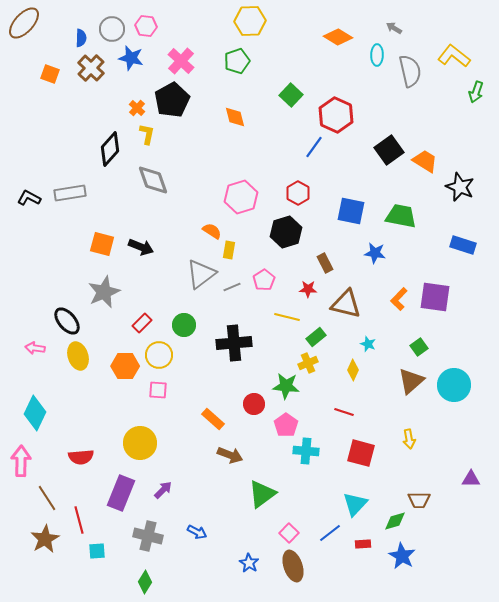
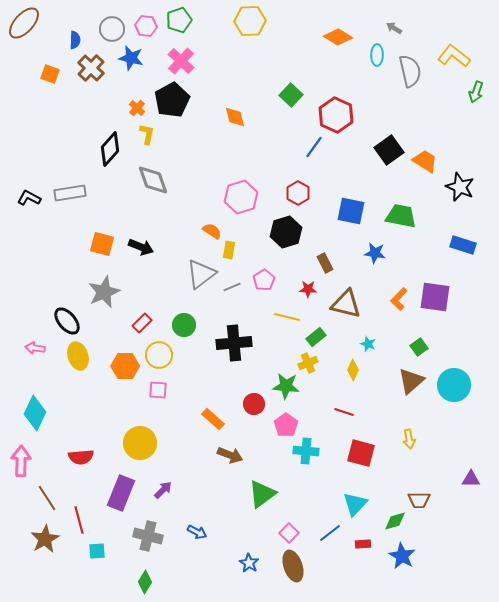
blue semicircle at (81, 38): moved 6 px left, 2 px down
green pentagon at (237, 61): moved 58 px left, 41 px up
